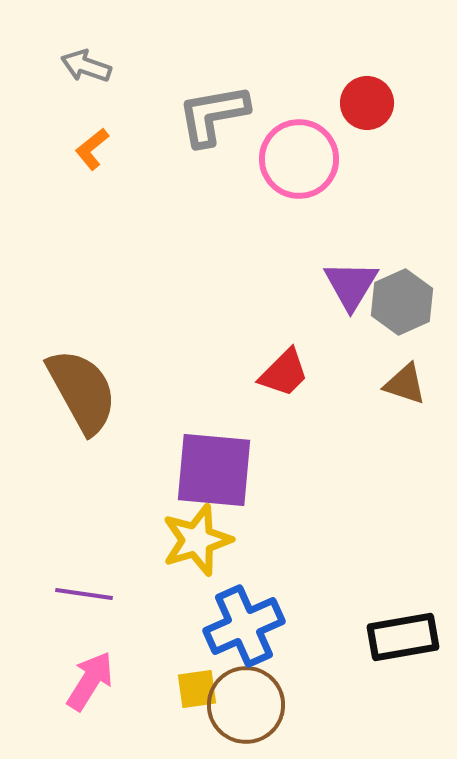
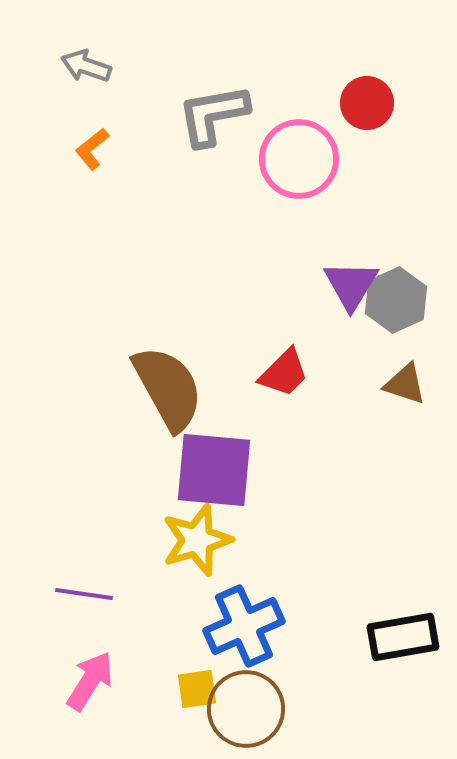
gray hexagon: moved 6 px left, 2 px up
brown semicircle: moved 86 px right, 3 px up
brown circle: moved 4 px down
